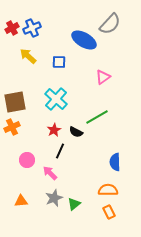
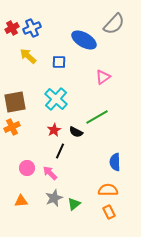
gray semicircle: moved 4 px right
pink circle: moved 8 px down
